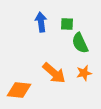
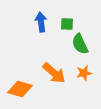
green semicircle: moved 1 px down
orange diamond: moved 1 px right, 1 px up; rotated 10 degrees clockwise
